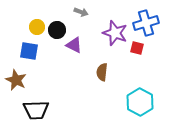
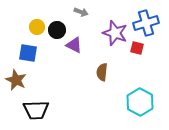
blue square: moved 1 px left, 2 px down
